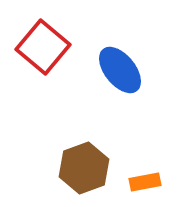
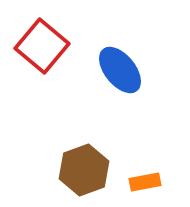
red square: moved 1 px left, 1 px up
brown hexagon: moved 2 px down
